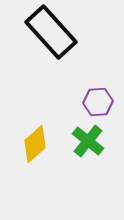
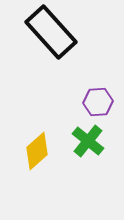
yellow diamond: moved 2 px right, 7 px down
